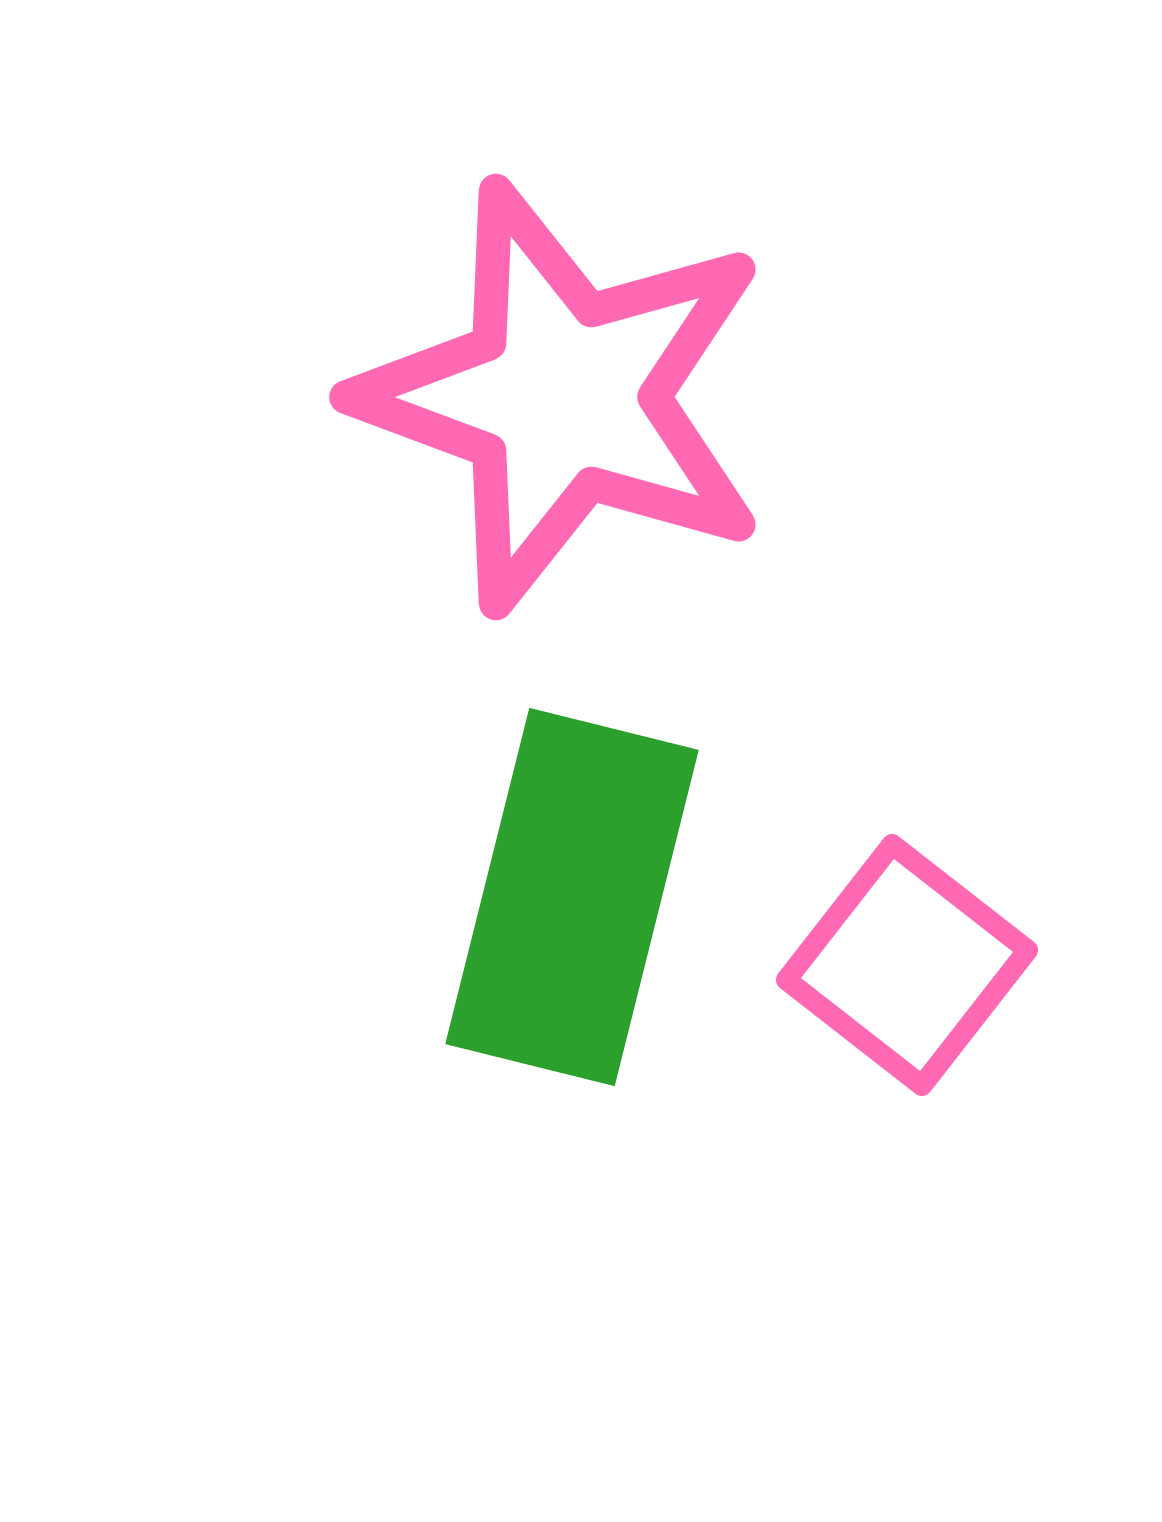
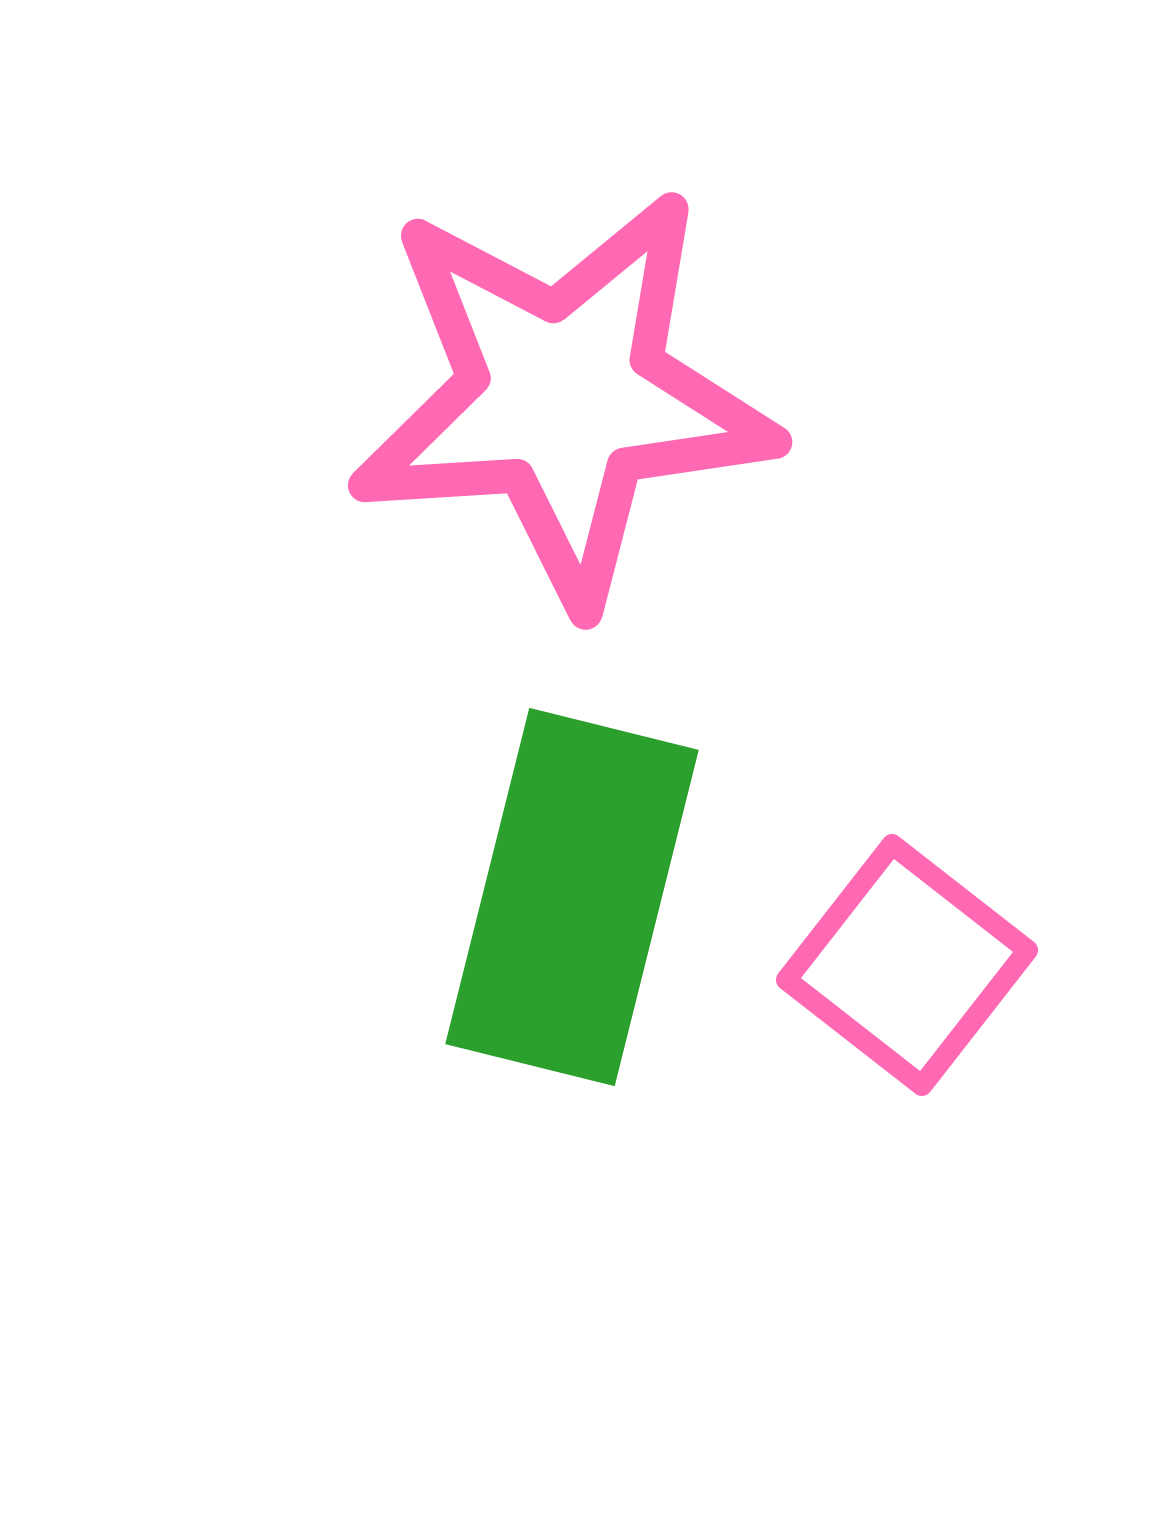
pink star: rotated 24 degrees counterclockwise
